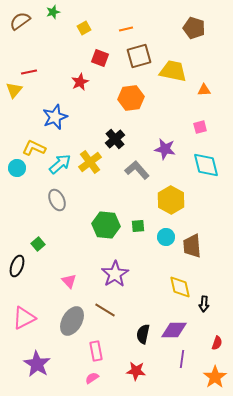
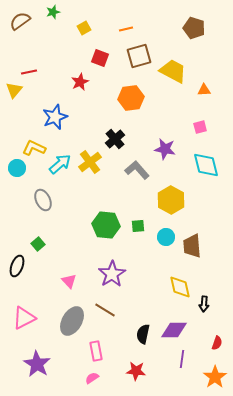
yellow trapezoid at (173, 71): rotated 16 degrees clockwise
gray ellipse at (57, 200): moved 14 px left
purple star at (115, 274): moved 3 px left
